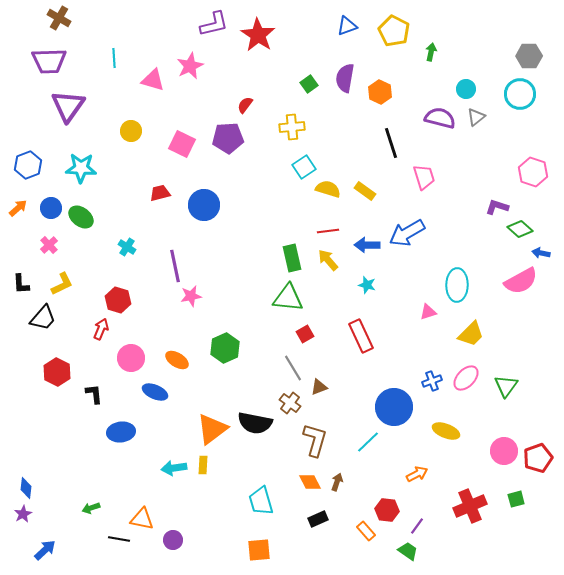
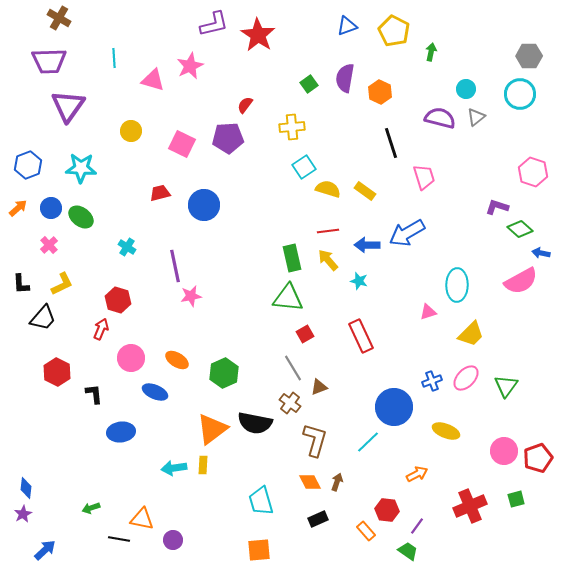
cyan star at (367, 285): moved 8 px left, 4 px up
green hexagon at (225, 348): moved 1 px left, 25 px down
